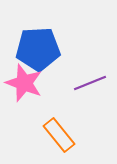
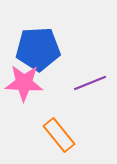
pink star: rotated 18 degrees counterclockwise
